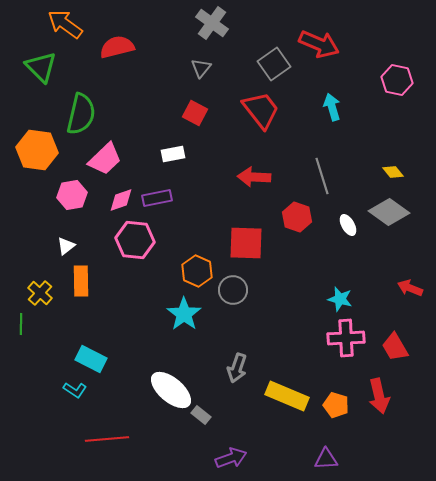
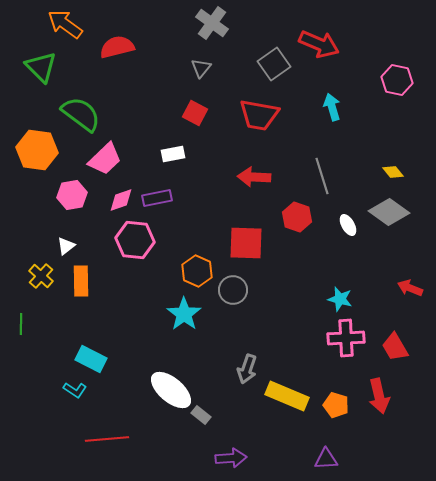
red trapezoid at (261, 110): moved 2 px left, 5 px down; rotated 138 degrees clockwise
green semicircle at (81, 114): rotated 66 degrees counterclockwise
yellow cross at (40, 293): moved 1 px right, 17 px up
gray arrow at (237, 368): moved 10 px right, 1 px down
purple arrow at (231, 458): rotated 16 degrees clockwise
